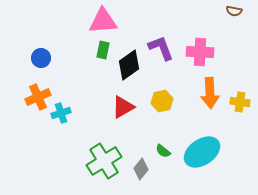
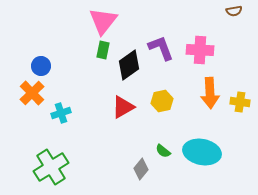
brown semicircle: rotated 21 degrees counterclockwise
pink triangle: rotated 48 degrees counterclockwise
pink cross: moved 2 px up
blue circle: moved 8 px down
orange cross: moved 6 px left, 4 px up; rotated 20 degrees counterclockwise
cyan ellipse: rotated 45 degrees clockwise
green cross: moved 53 px left, 6 px down
